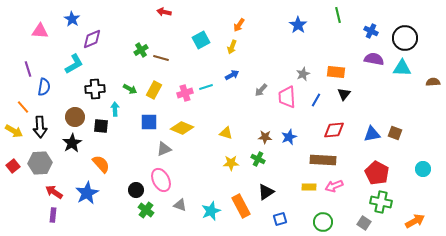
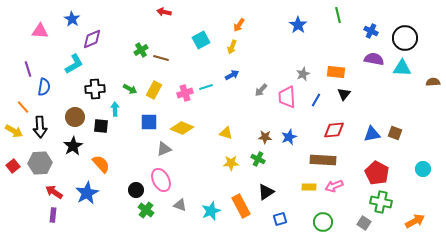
black star at (72, 143): moved 1 px right, 3 px down
